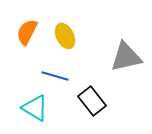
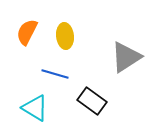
yellow ellipse: rotated 20 degrees clockwise
gray triangle: rotated 20 degrees counterclockwise
blue line: moved 2 px up
black rectangle: rotated 16 degrees counterclockwise
